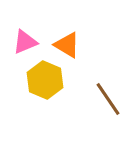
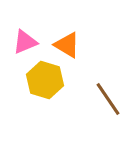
yellow hexagon: rotated 6 degrees counterclockwise
